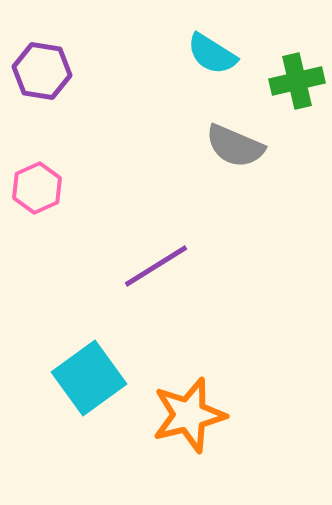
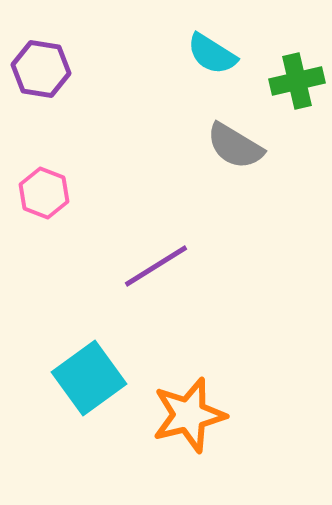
purple hexagon: moved 1 px left, 2 px up
gray semicircle: rotated 8 degrees clockwise
pink hexagon: moved 7 px right, 5 px down; rotated 15 degrees counterclockwise
